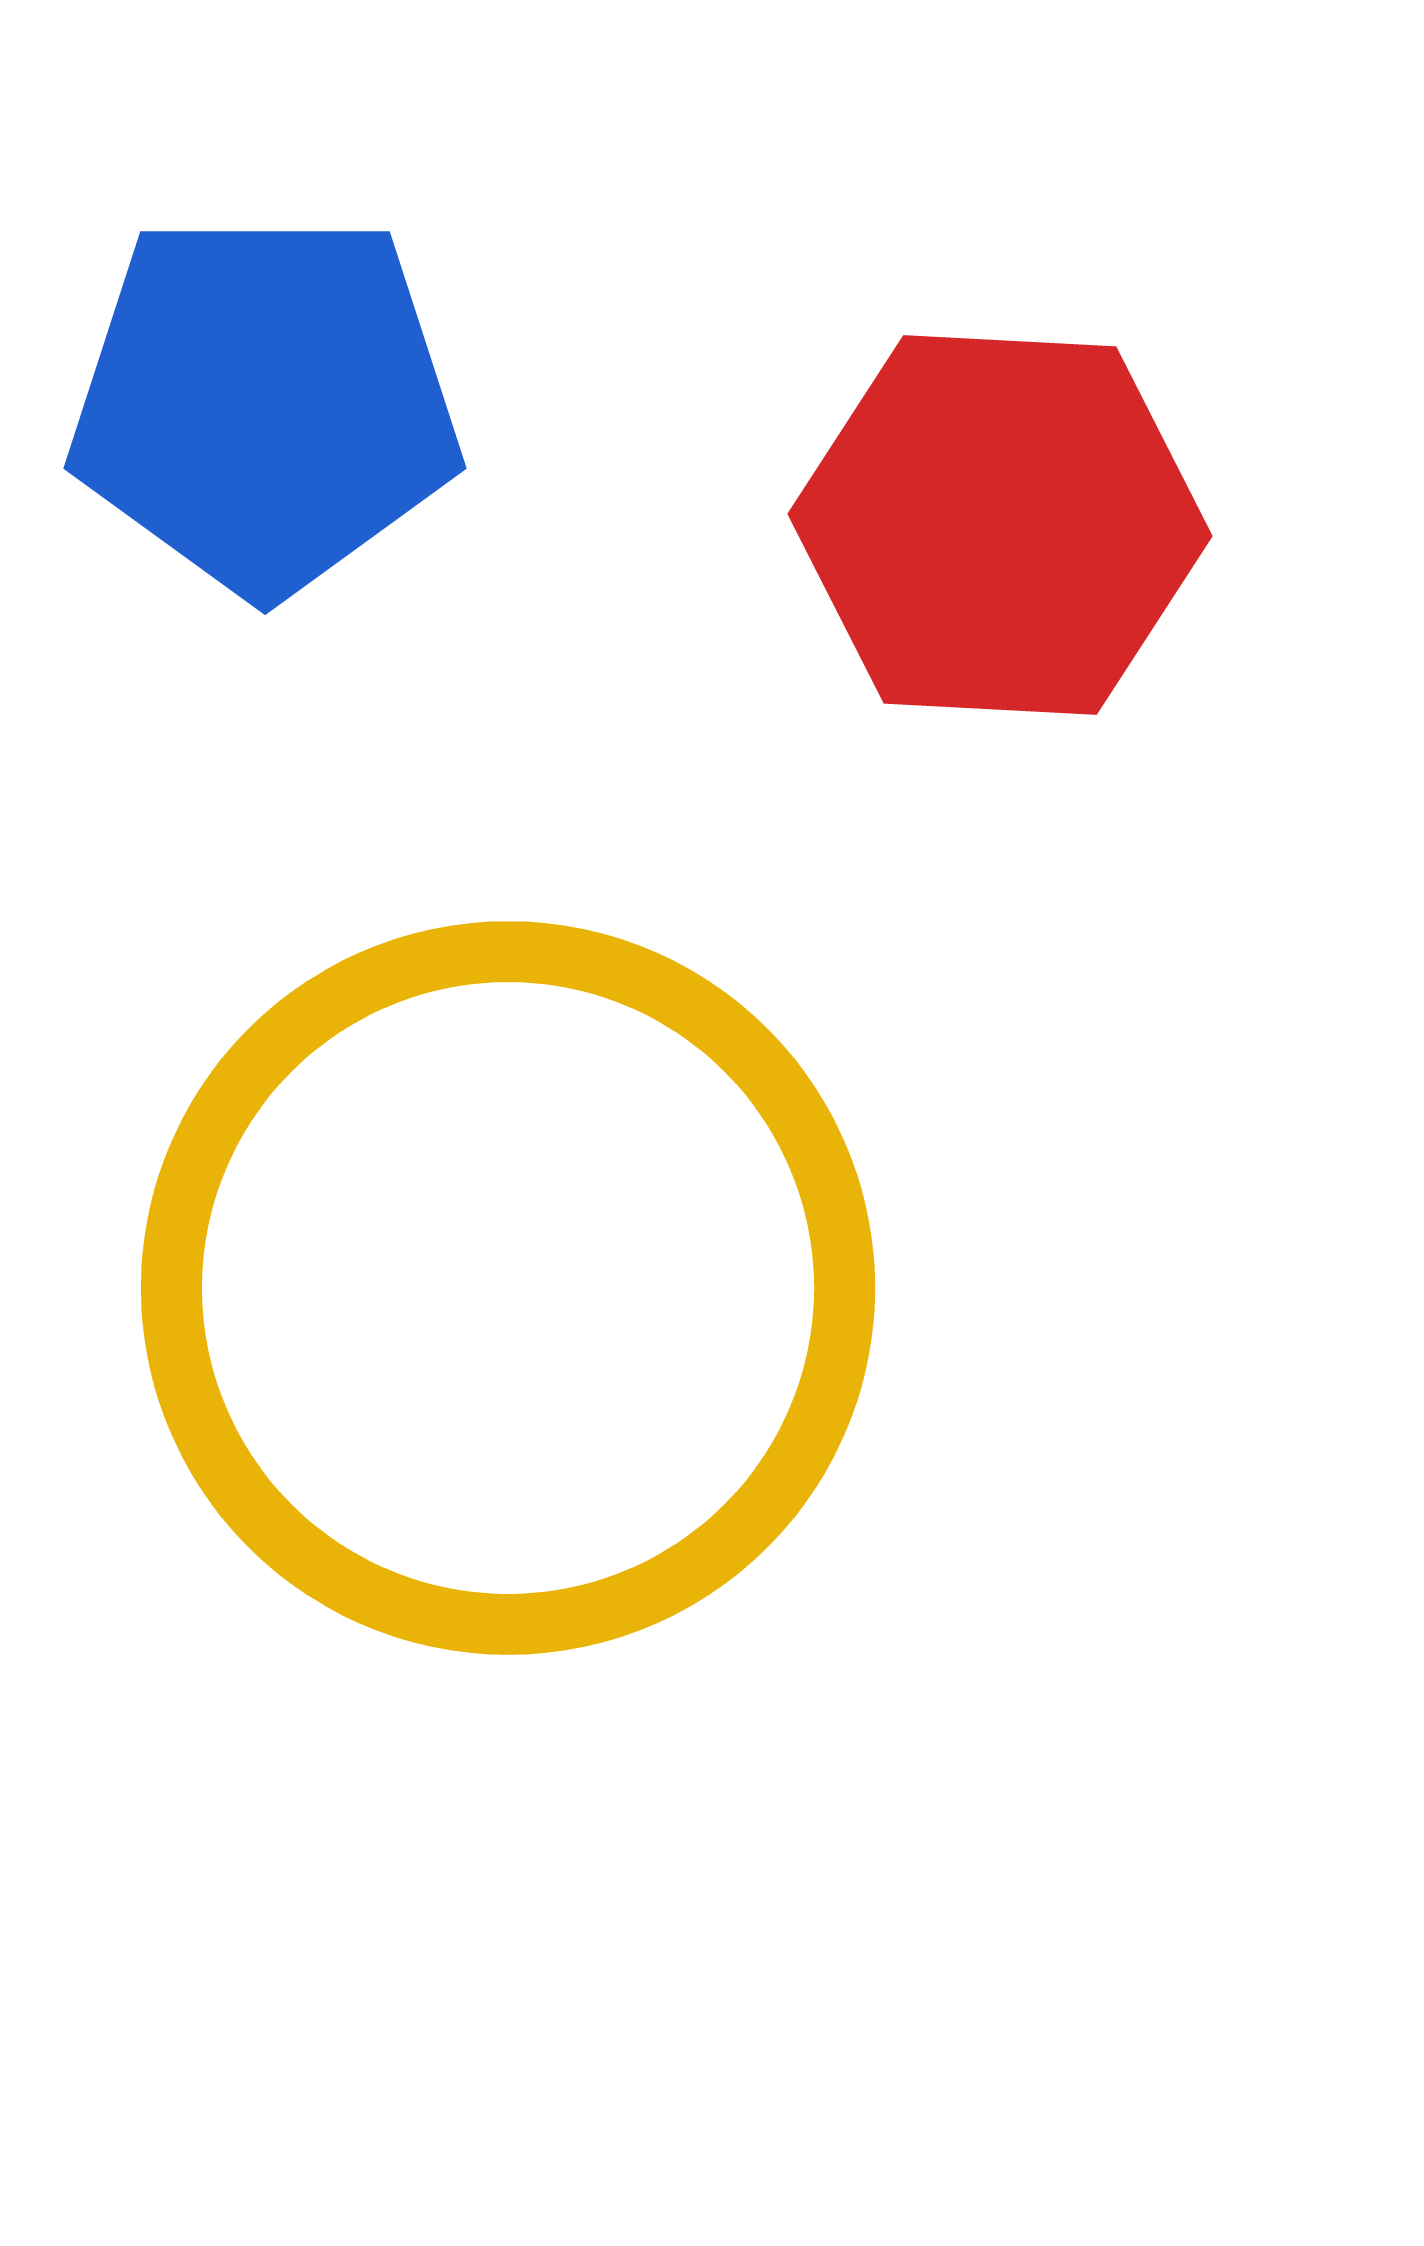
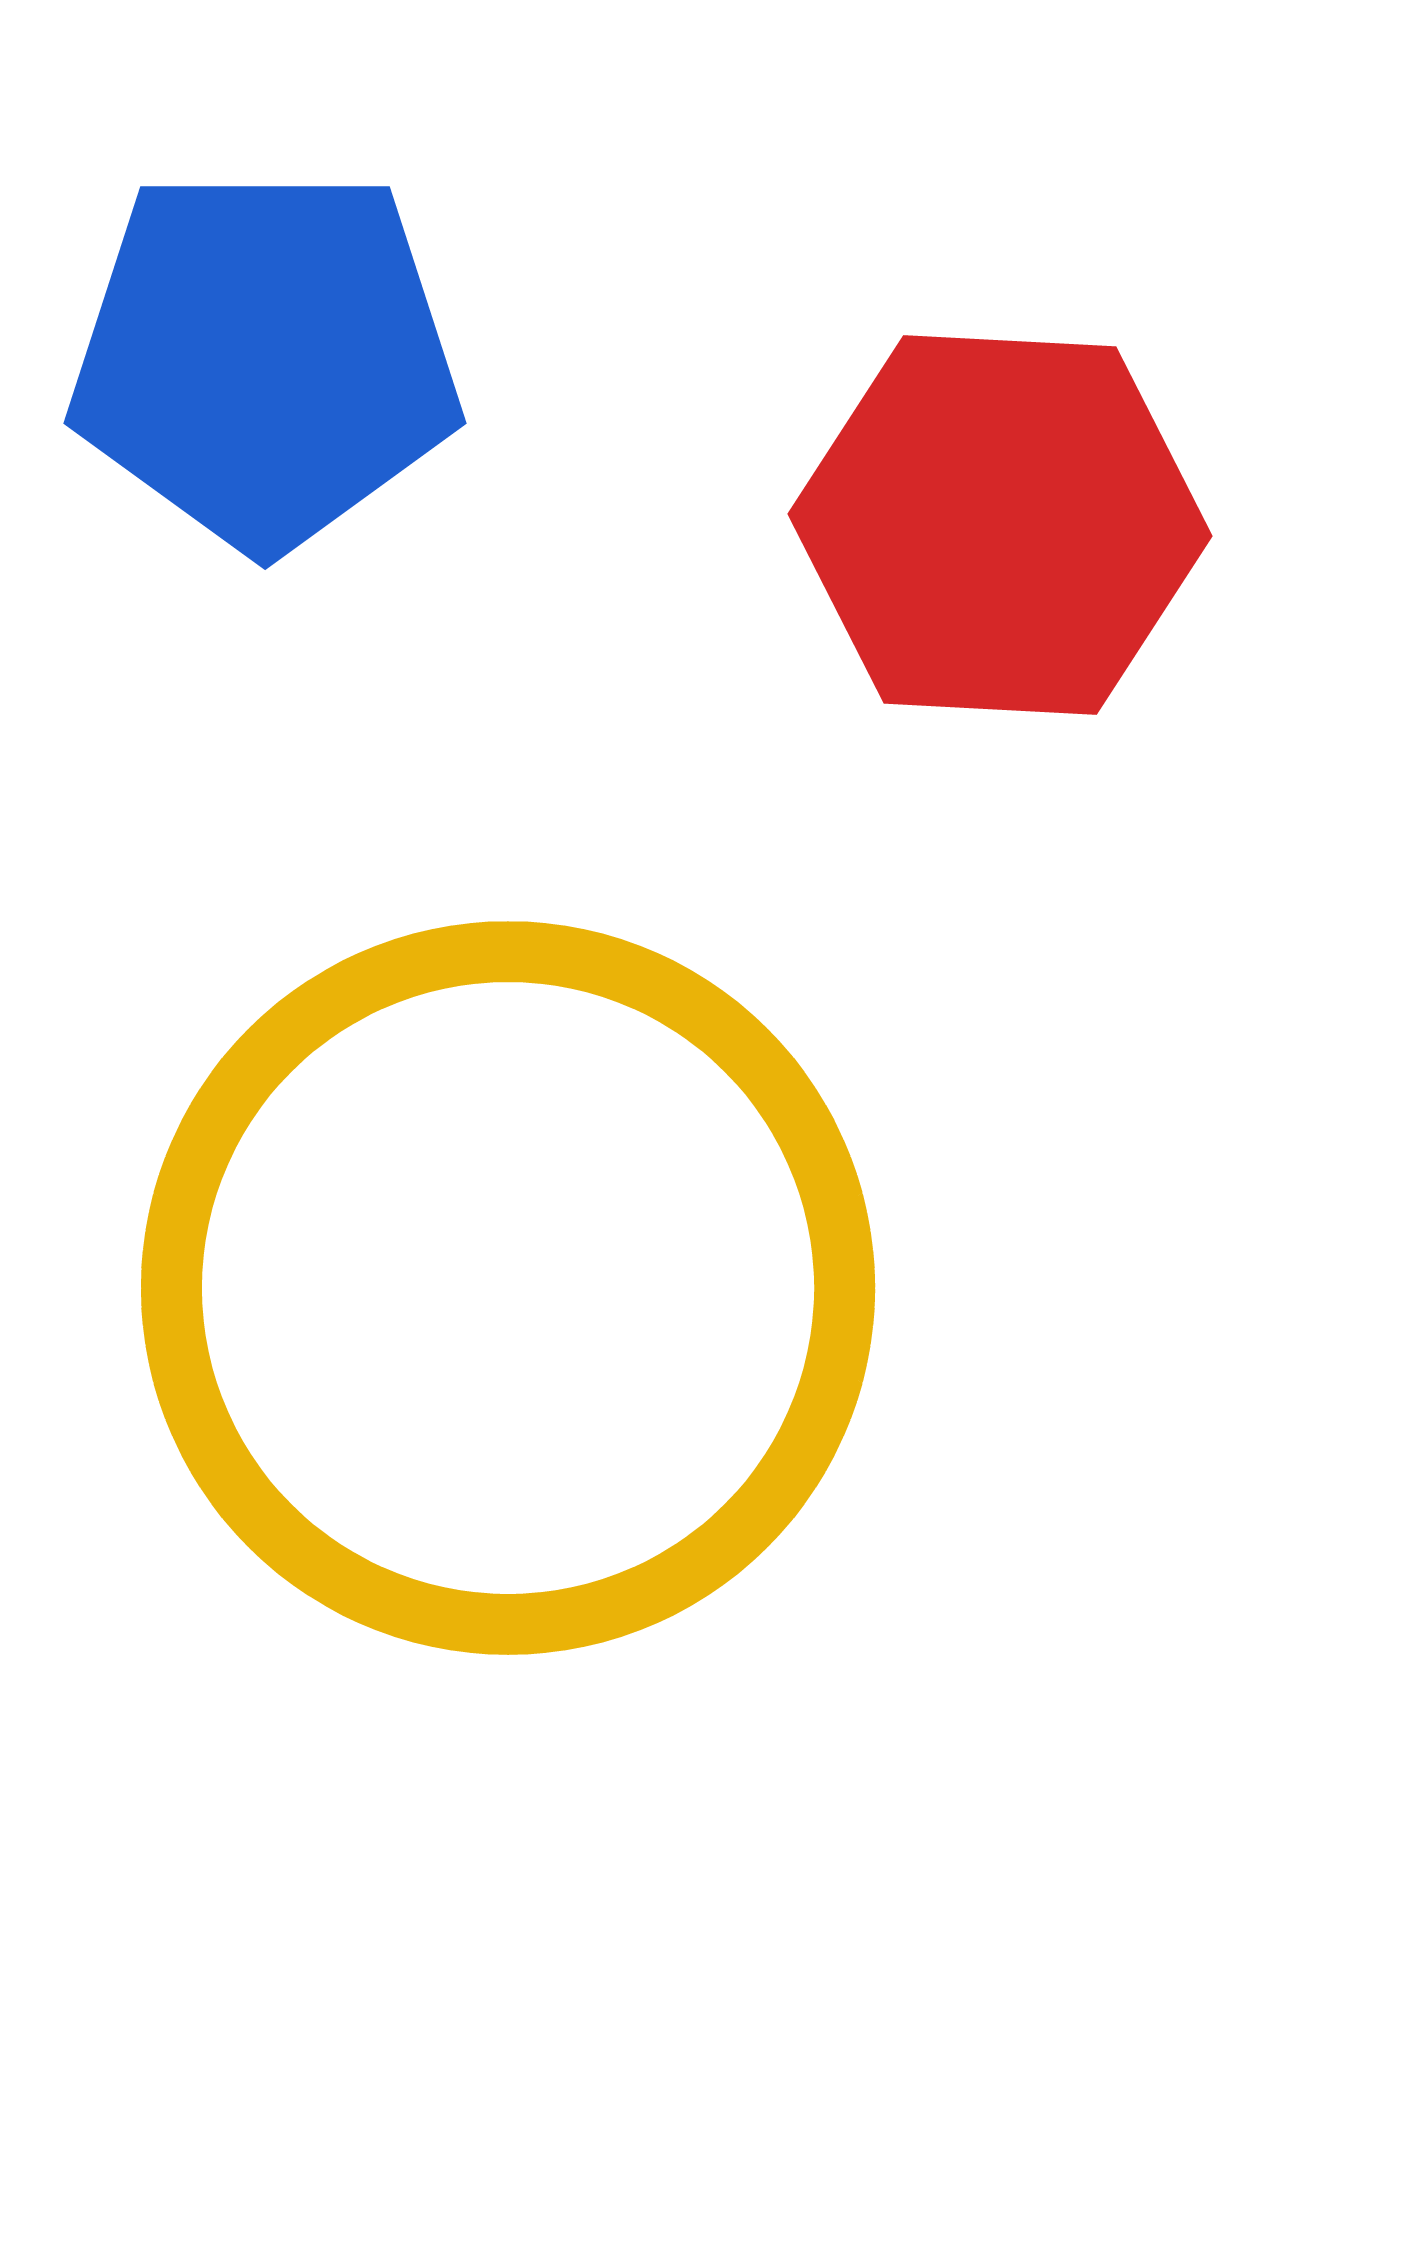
blue pentagon: moved 45 px up
